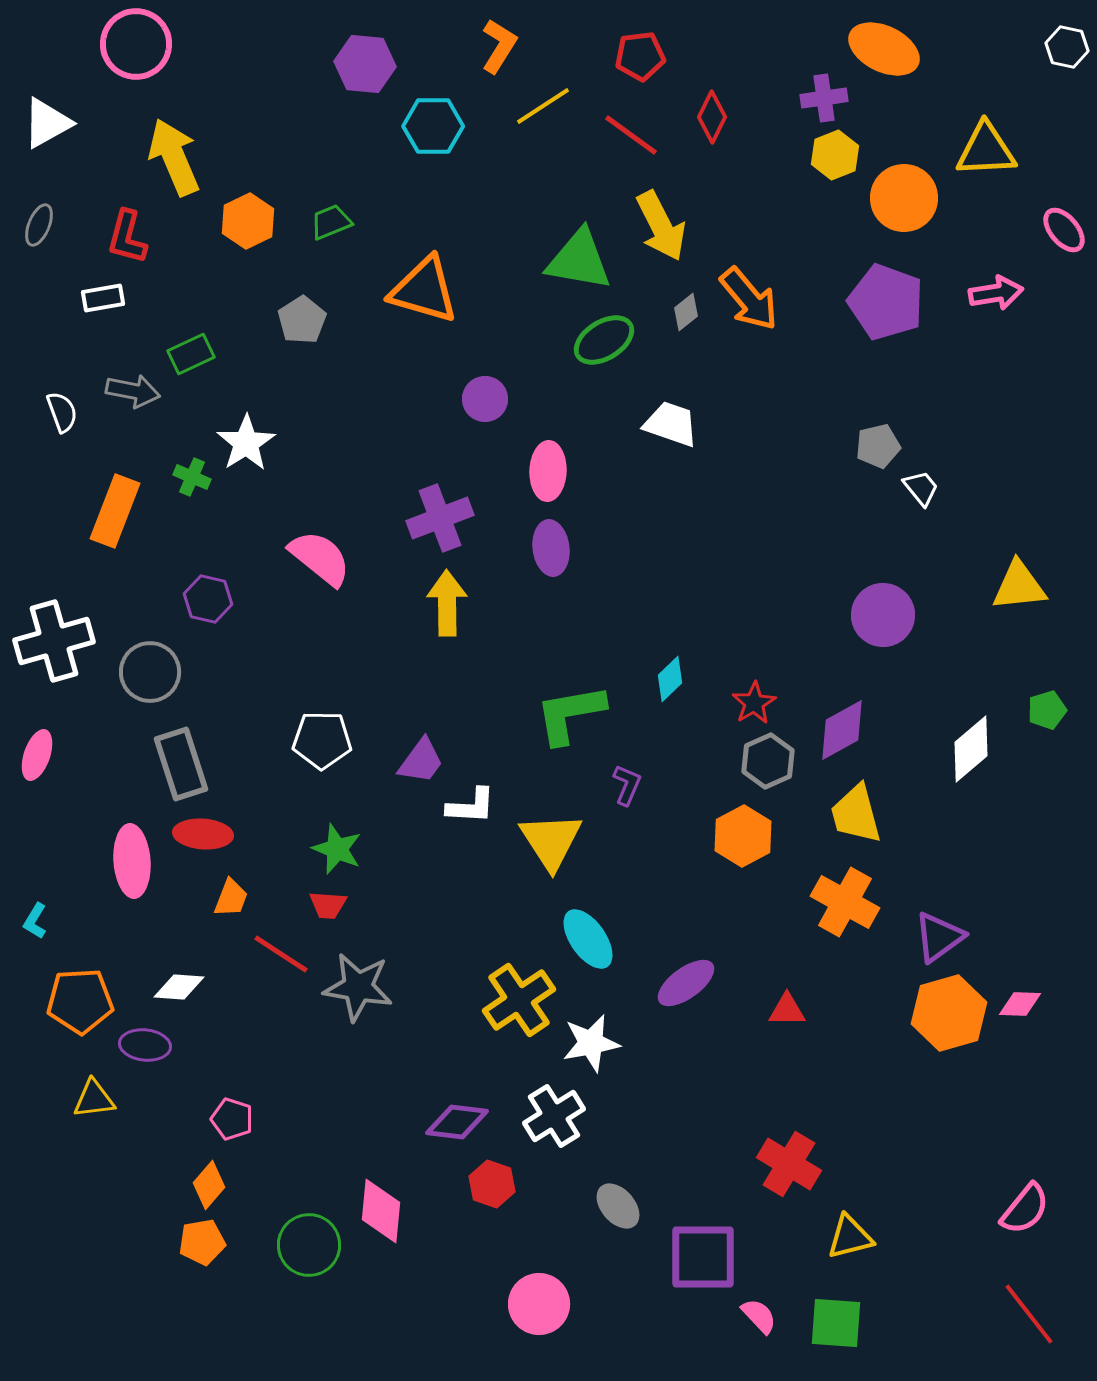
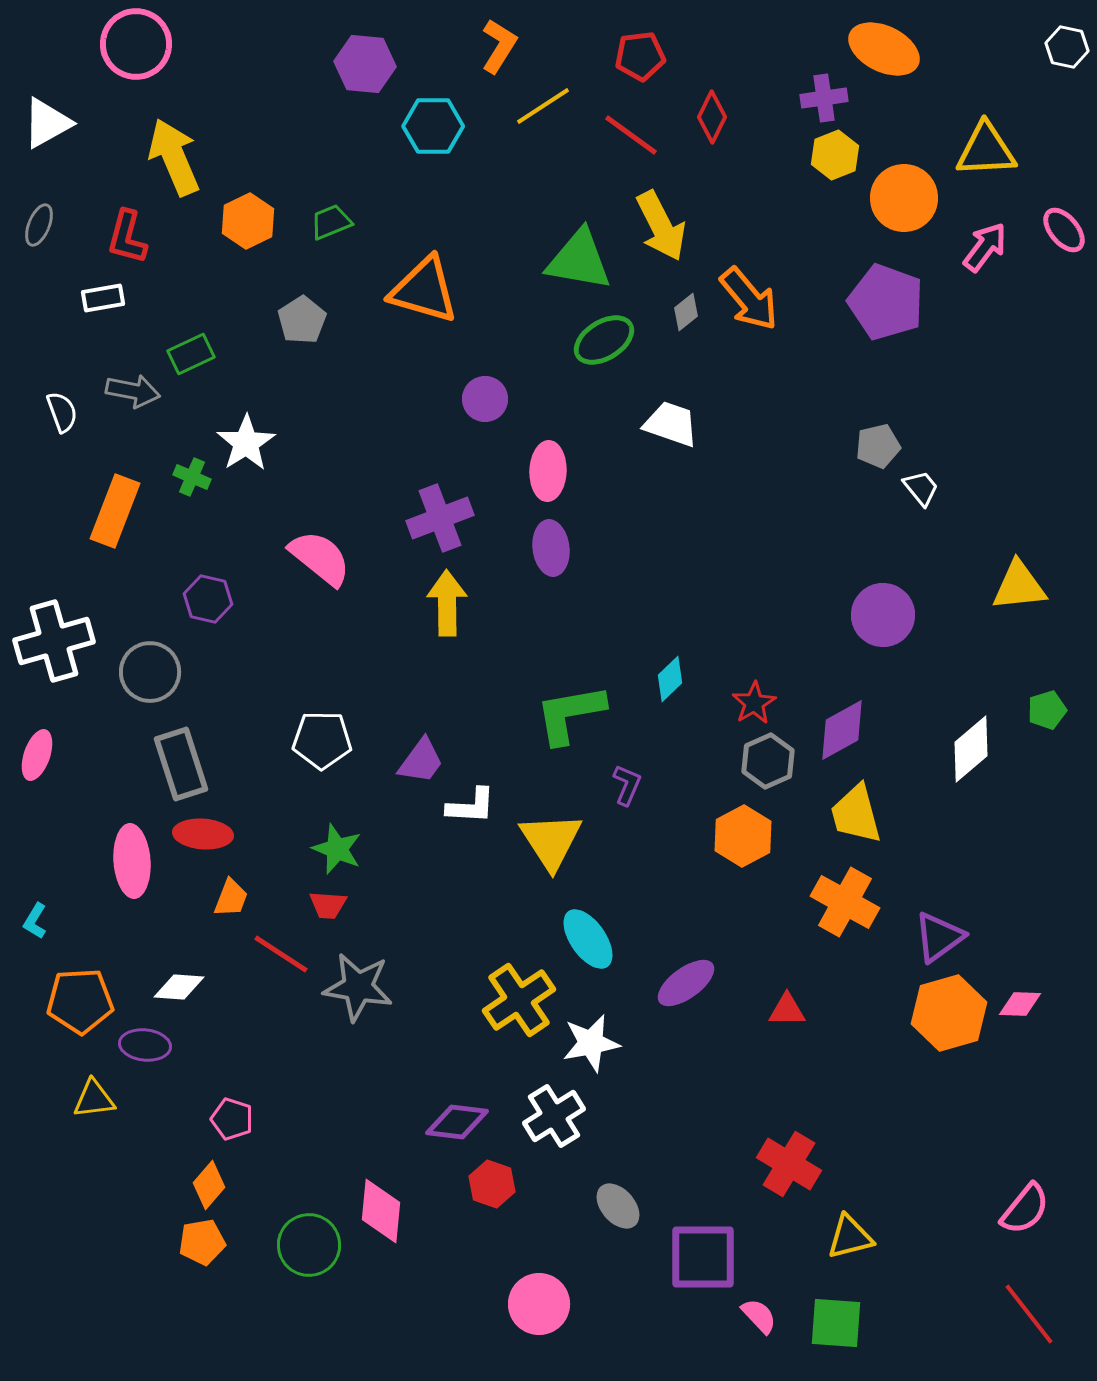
pink arrow at (996, 293): moved 11 px left, 46 px up; rotated 44 degrees counterclockwise
